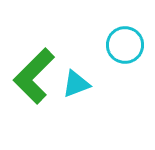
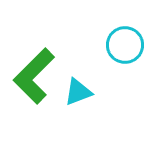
cyan triangle: moved 2 px right, 8 px down
